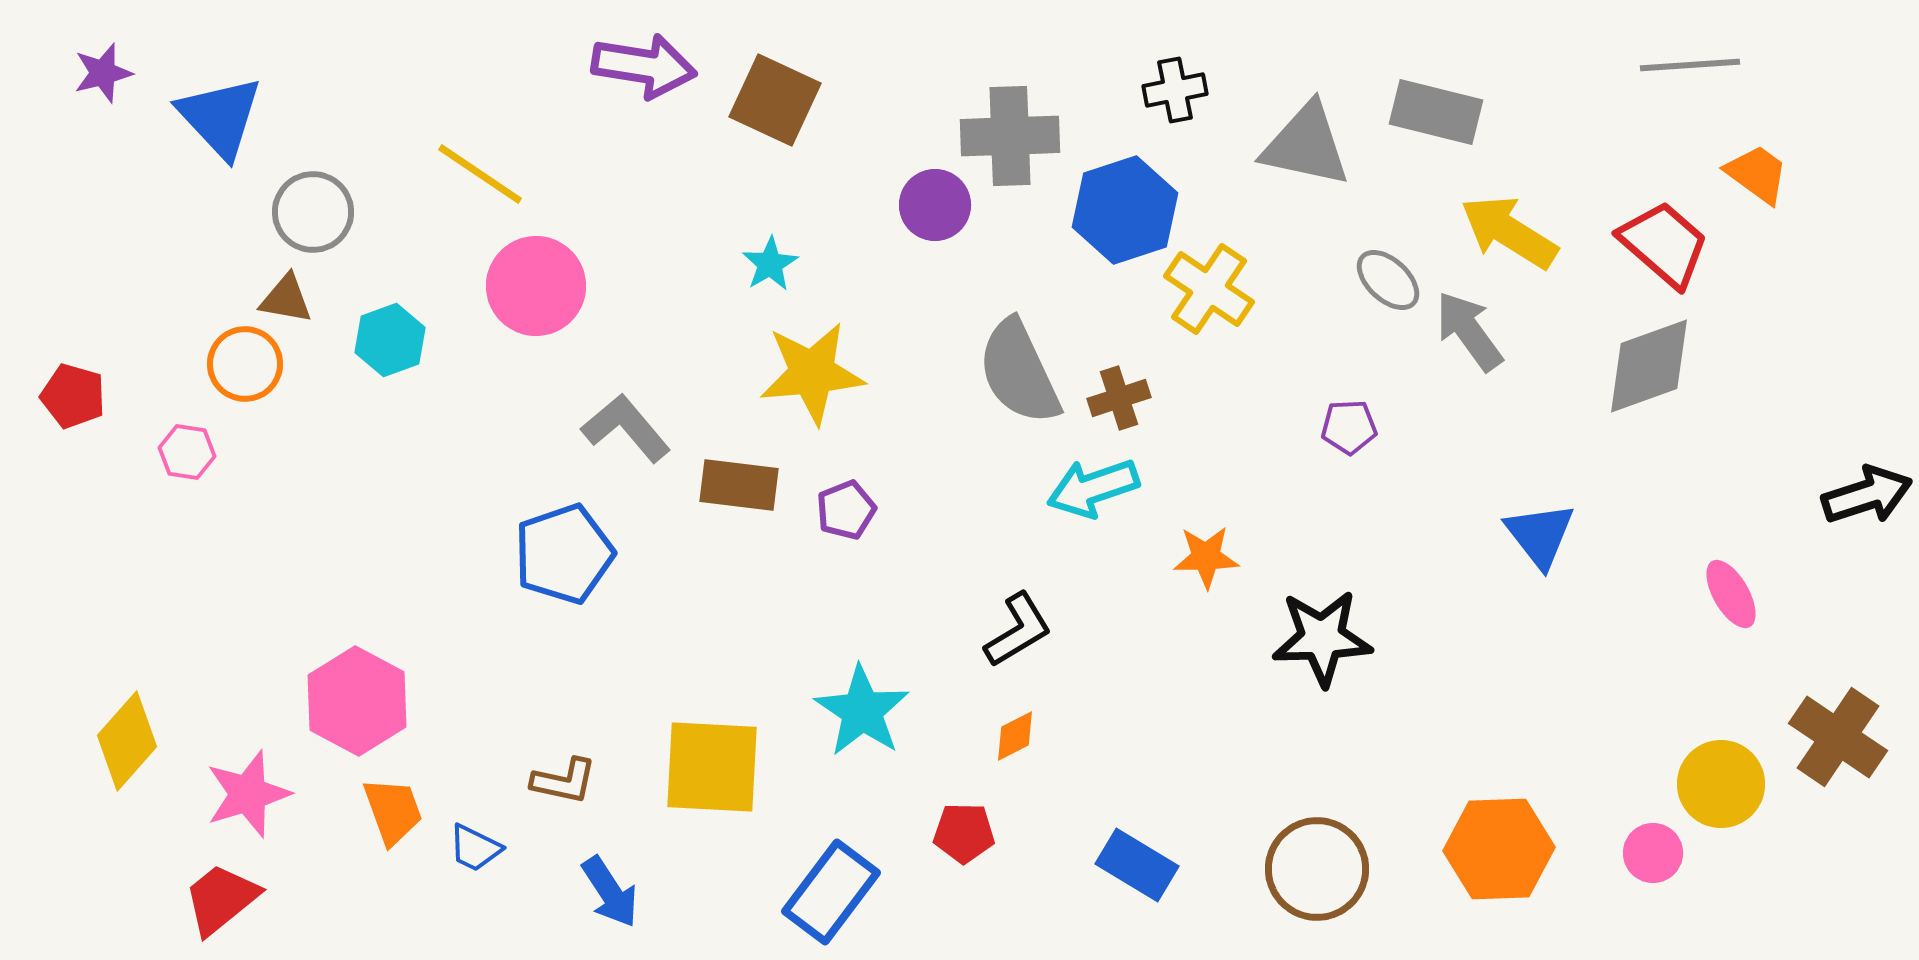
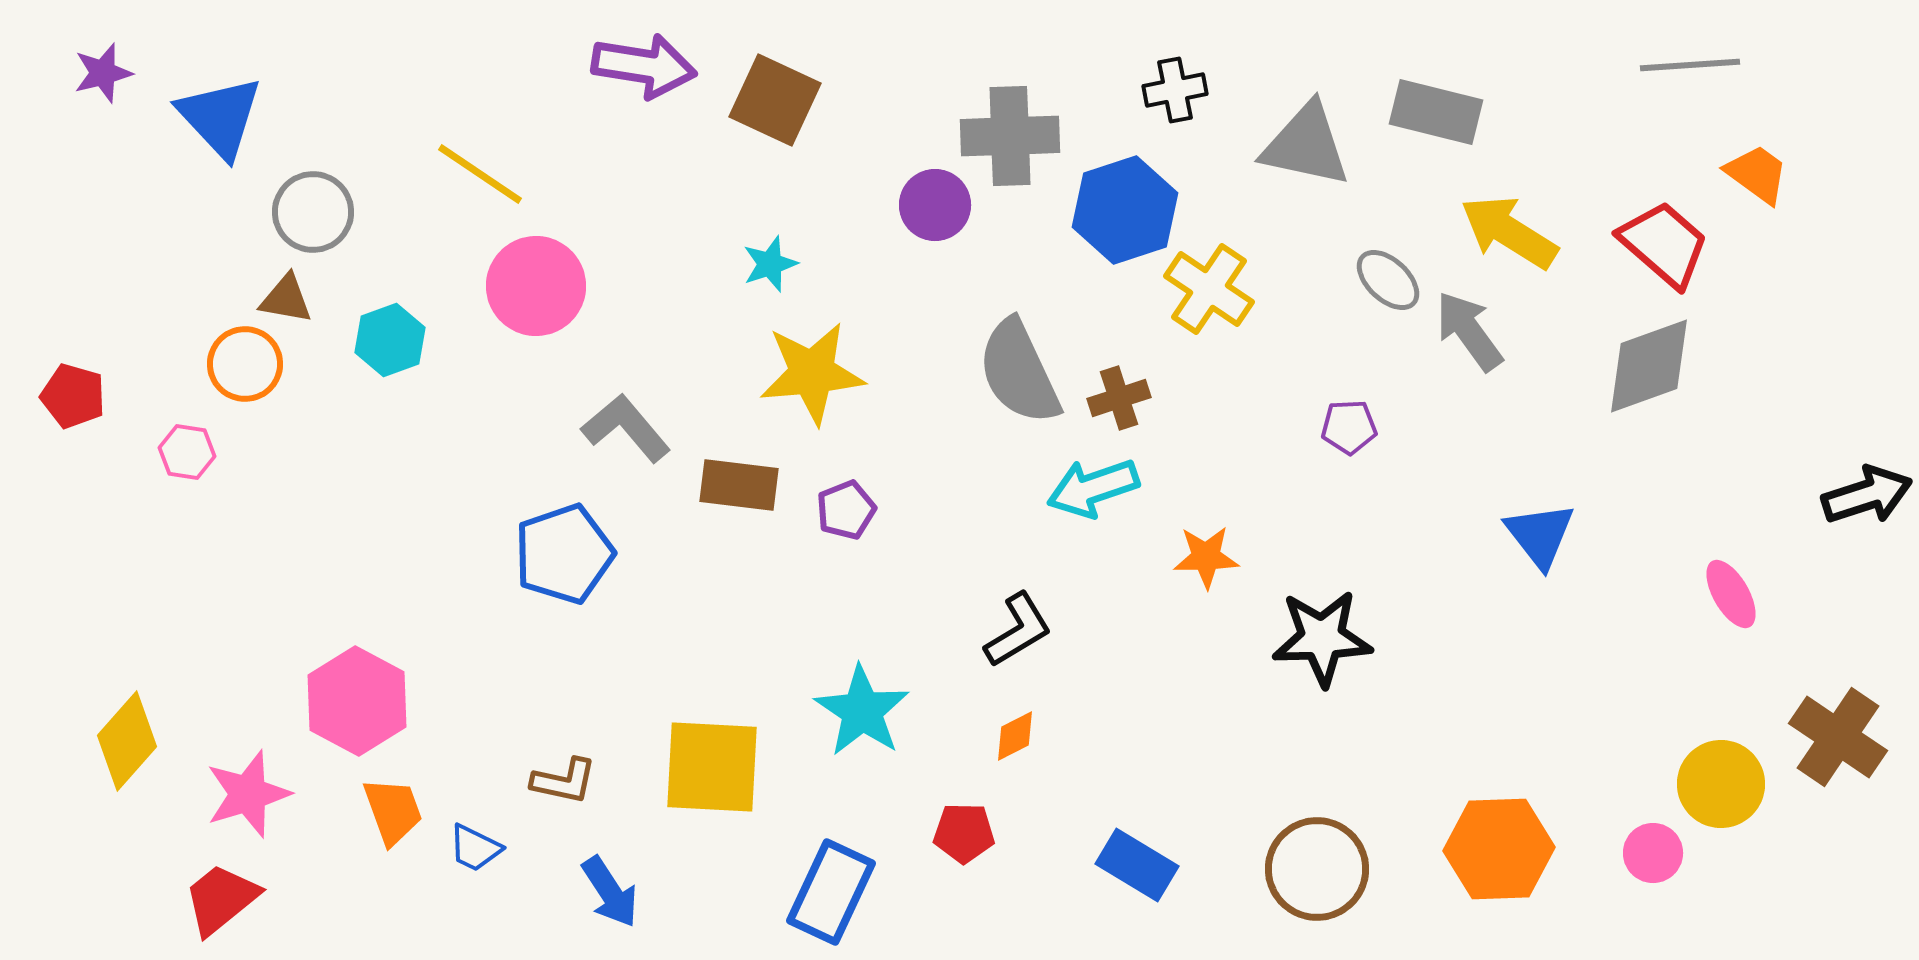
cyan star at (770, 264): rotated 12 degrees clockwise
blue rectangle at (831, 892): rotated 12 degrees counterclockwise
